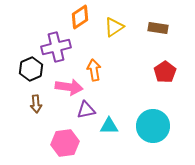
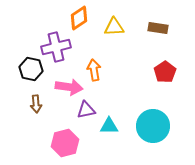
orange diamond: moved 1 px left, 1 px down
yellow triangle: rotated 30 degrees clockwise
black hexagon: rotated 25 degrees counterclockwise
pink hexagon: rotated 8 degrees counterclockwise
